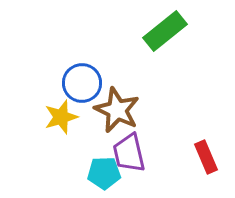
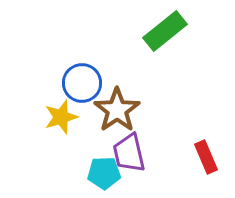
brown star: rotated 12 degrees clockwise
